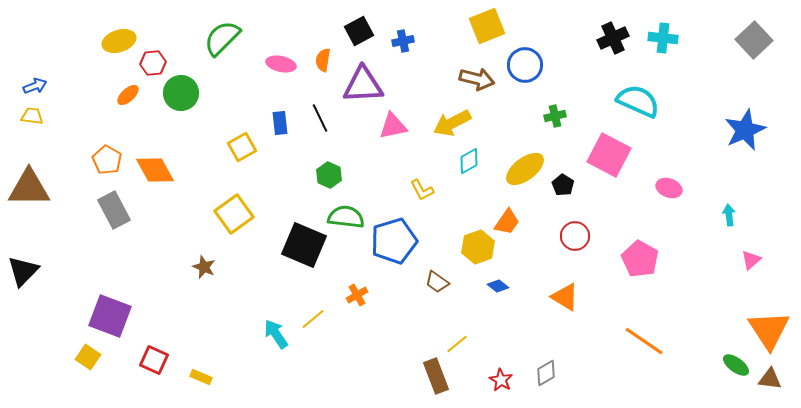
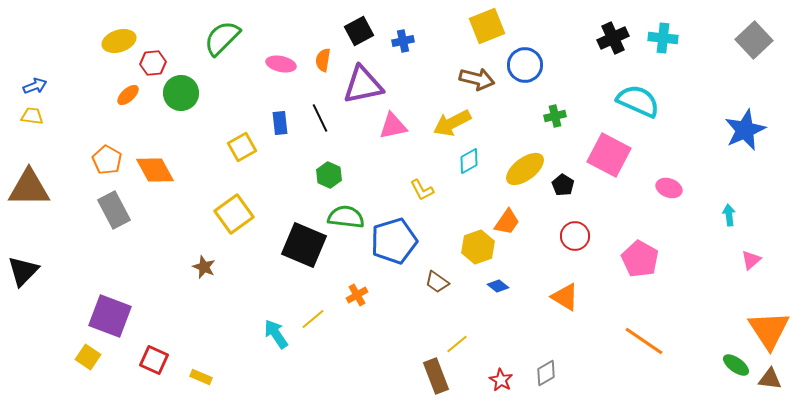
purple triangle at (363, 85): rotated 9 degrees counterclockwise
